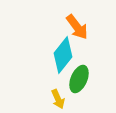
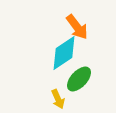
cyan diamond: moved 1 px right, 2 px up; rotated 18 degrees clockwise
green ellipse: rotated 20 degrees clockwise
